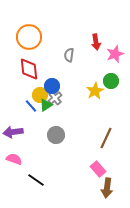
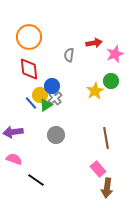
red arrow: moved 2 px left, 1 px down; rotated 91 degrees counterclockwise
blue line: moved 3 px up
brown line: rotated 35 degrees counterclockwise
